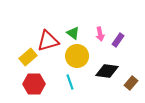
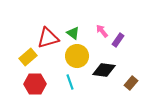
pink arrow: moved 2 px right, 3 px up; rotated 152 degrees clockwise
red triangle: moved 3 px up
black diamond: moved 3 px left, 1 px up
red hexagon: moved 1 px right
